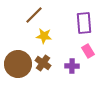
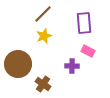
brown line: moved 9 px right, 1 px up
yellow star: rotated 28 degrees counterclockwise
pink rectangle: rotated 32 degrees counterclockwise
brown cross: moved 21 px down
